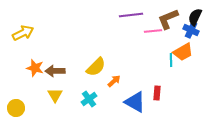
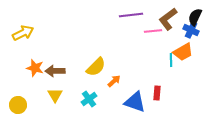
brown L-shape: rotated 15 degrees counterclockwise
blue triangle: rotated 10 degrees counterclockwise
yellow circle: moved 2 px right, 3 px up
